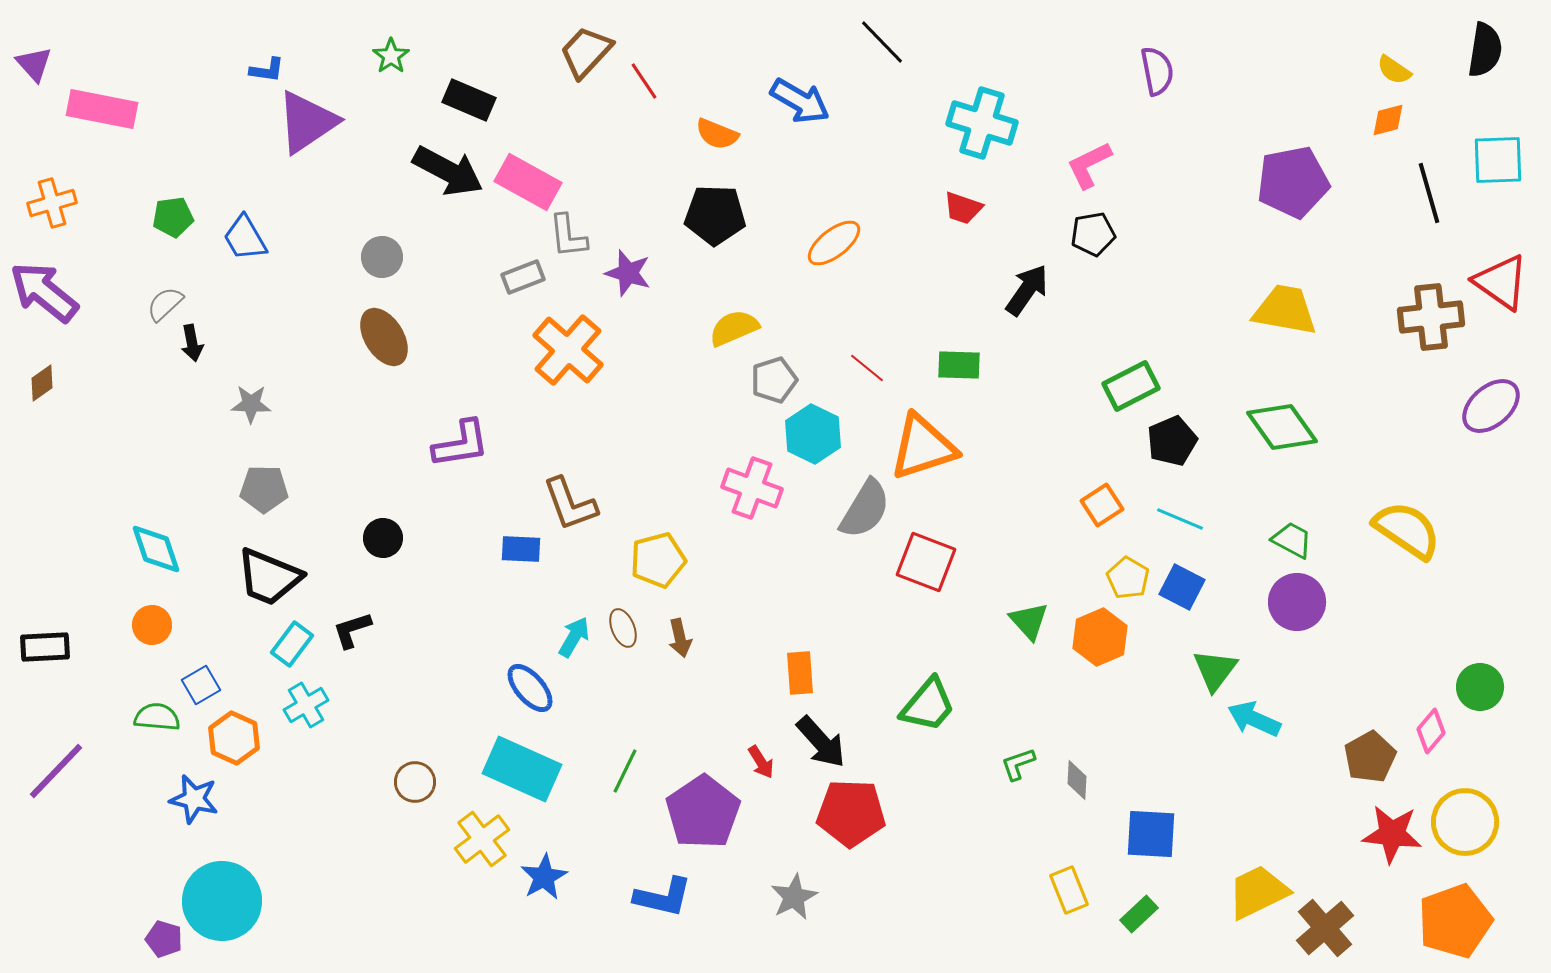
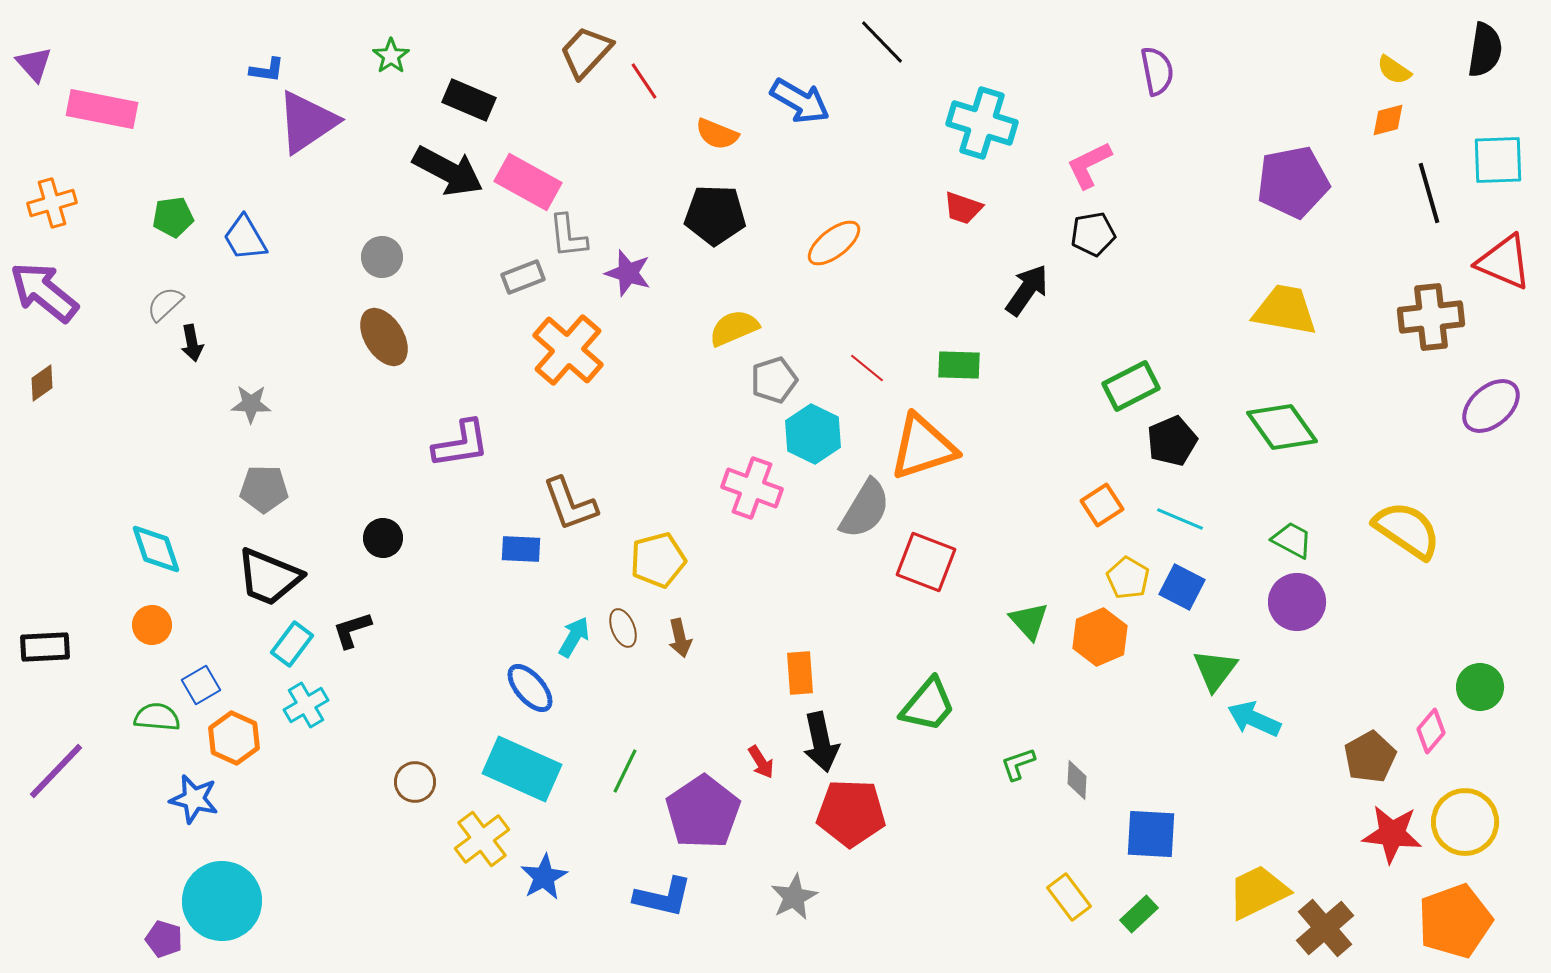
red triangle at (1501, 282): moved 3 px right, 20 px up; rotated 12 degrees counterclockwise
black arrow at (821, 742): rotated 30 degrees clockwise
yellow rectangle at (1069, 890): moved 7 px down; rotated 15 degrees counterclockwise
